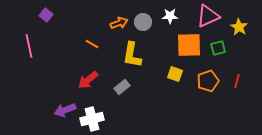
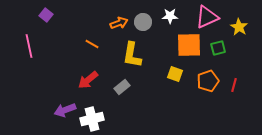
pink triangle: moved 1 px left, 1 px down
red line: moved 3 px left, 4 px down
